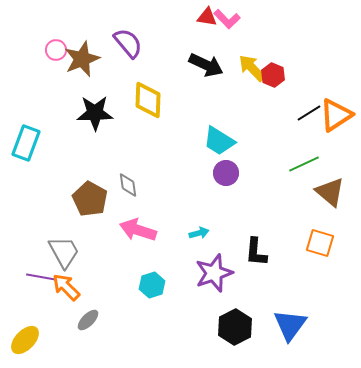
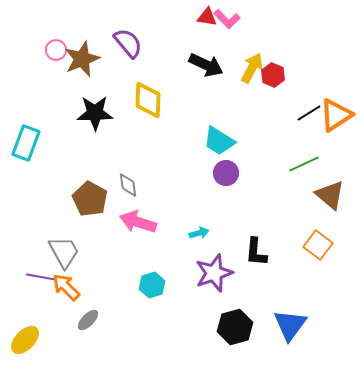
yellow arrow: rotated 72 degrees clockwise
brown triangle: moved 3 px down
pink arrow: moved 8 px up
orange square: moved 2 px left, 2 px down; rotated 20 degrees clockwise
black hexagon: rotated 12 degrees clockwise
